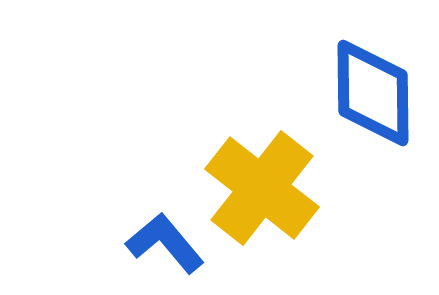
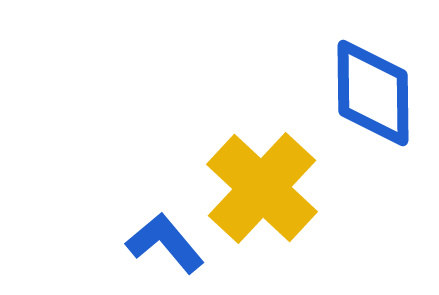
yellow cross: rotated 5 degrees clockwise
